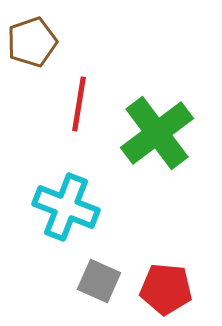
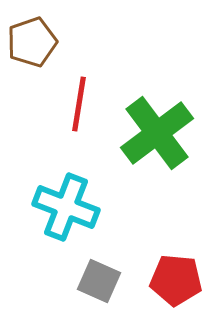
red pentagon: moved 10 px right, 9 px up
